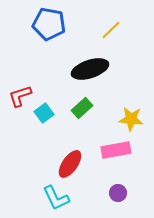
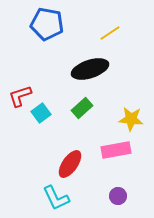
blue pentagon: moved 2 px left
yellow line: moved 1 px left, 3 px down; rotated 10 degrees clockwise
cyan square: moved 3 px left
purple circle: moved 3 px down
